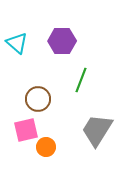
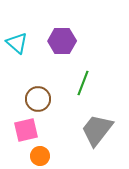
green line: moved 2 px right, 3 px down
gray trapezoid: rotated 6 degrees clockwise
orange circle: moved 6 px left, 9 px down
